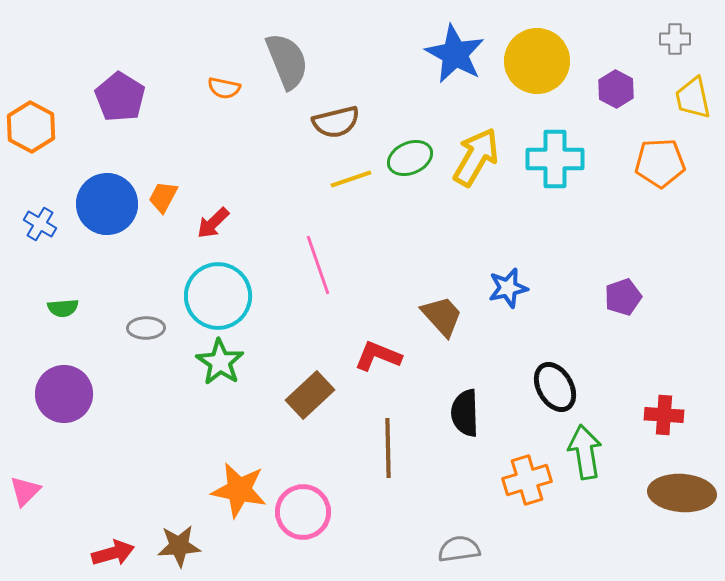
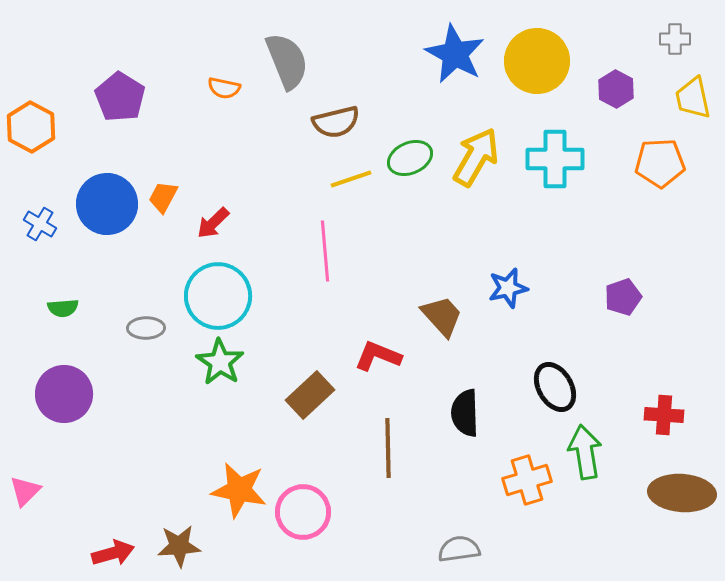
pink line at (318, 265): moved 7 px right, 14 px up; rotated 14 degrees clockwise
